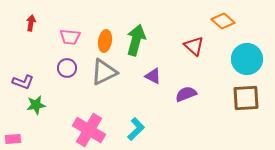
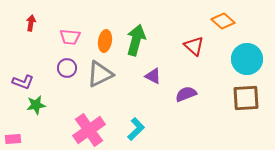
gray triangle: moved 4 px left, 2 px down
pink cross: rotated 24 degrees clockwise
